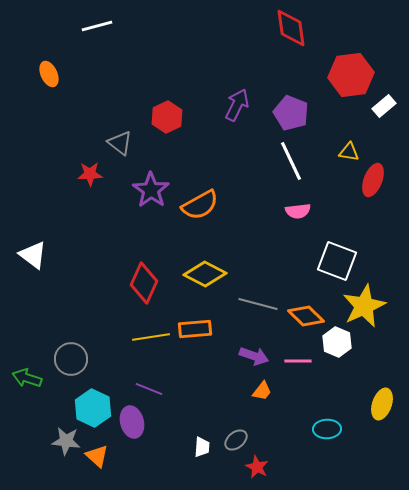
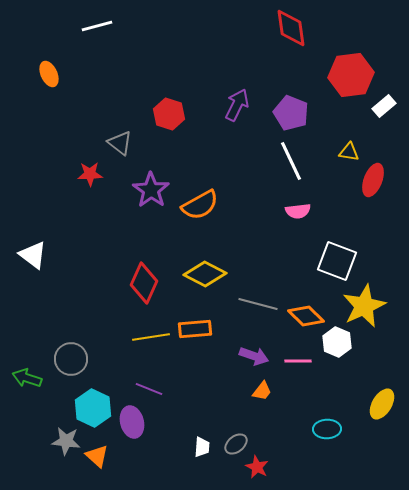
red hexagon at (167, 117): moved 2 px right, 3 px up; rotated 16 degrees counterclockwise
yellow ellipse at (382, 404): rotated 12 degrees clockwise
gray ellipse at (236, 440): moved 4 px down
